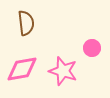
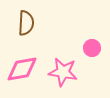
brown semicircle: rotated 10 degrees clockwise
pink star: moved 1 px down; rotated 8 degrees counterclockwise
